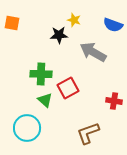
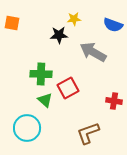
yellow star: moved 1 px up; rotated 24 degrees counterclockwise
